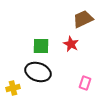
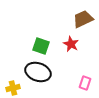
green square: rotated 18 degrees clockwise
